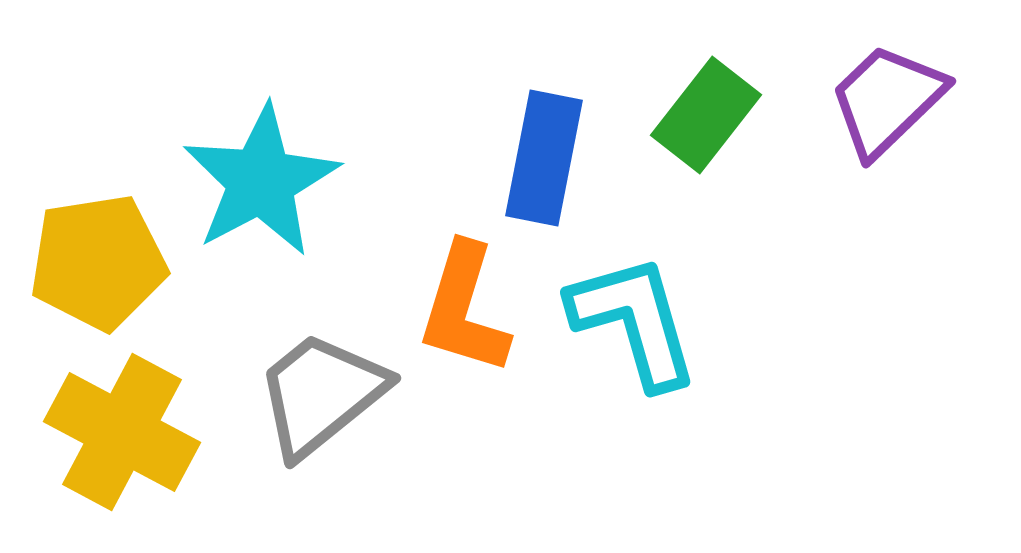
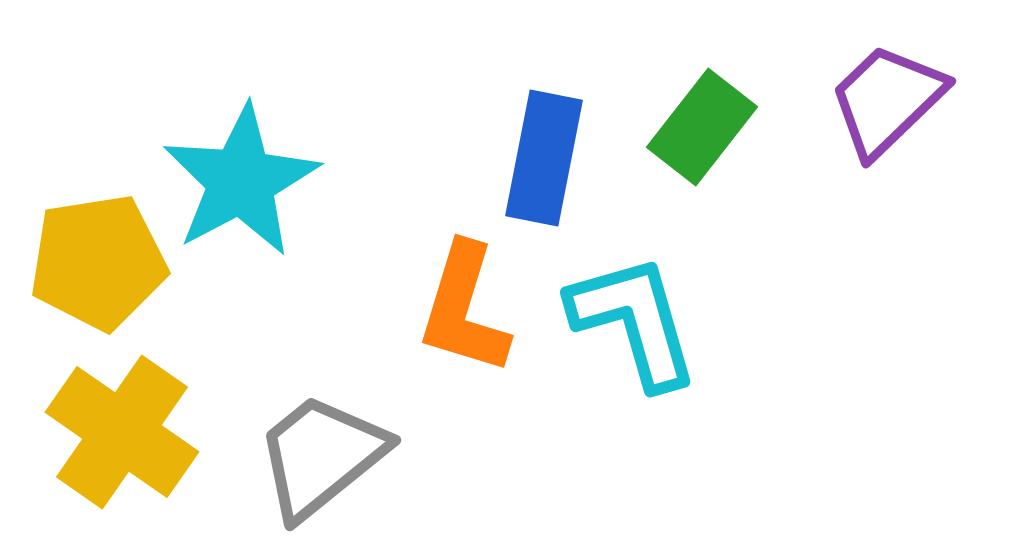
green rectangle: moved 4 px left, 12 px down
cyan star: moved 20 px left
gray trapezoid: moved 62 px down
yellow cross: rotated 7 degrees clockwise
